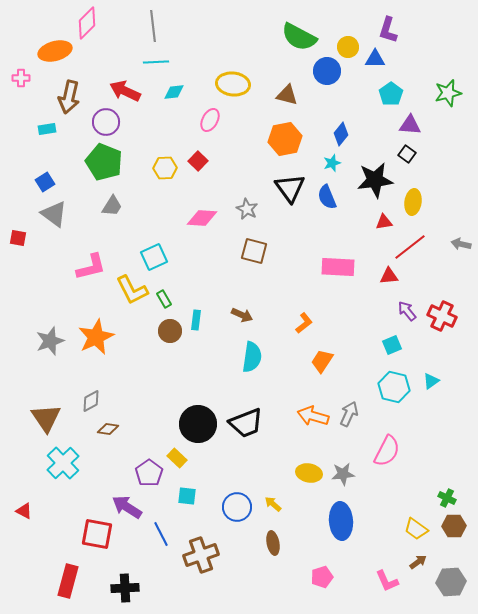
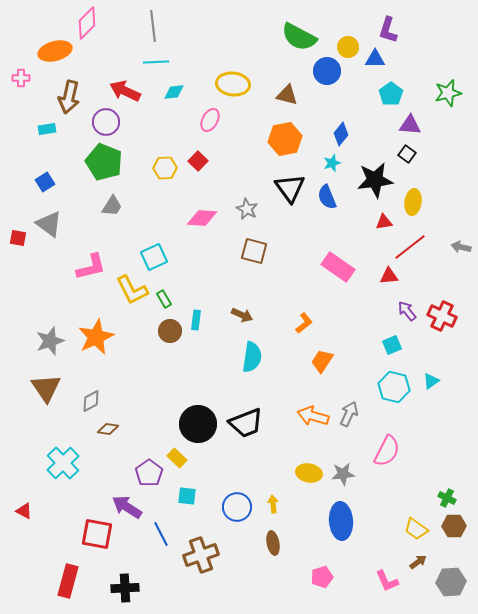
gray triangle at (54, 214): moved 5 px left, 10 px down
gray arrow at (461, 244): moved 3 px down
pink rectangle at (338, 267): rotated 32 degrees clockwise
brown triangle at (46, 418): moved 30 px up
yellow arrow at (273, 504): rotated 42 degrees clockwise
